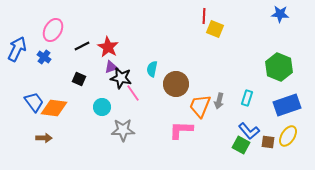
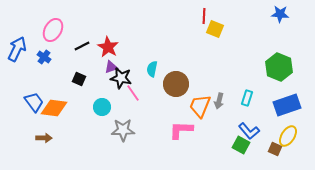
brown square: moved 7 px right, 7 px down; rotated 16 degrees clockwise
